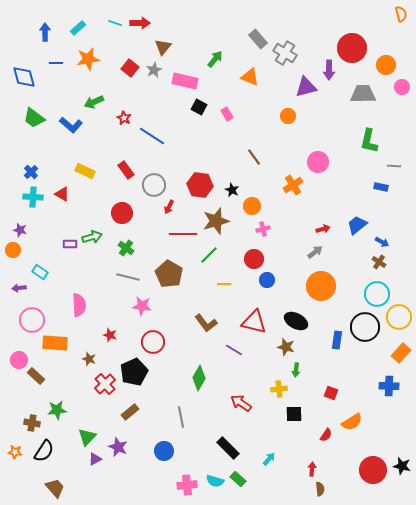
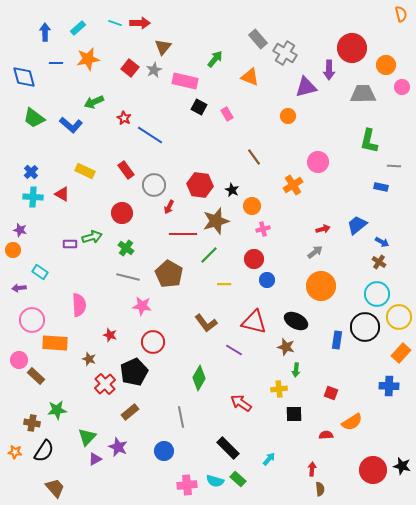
blue line at (152, 136): moved 2 px left, 1 px up
red semicircle at (326, 435): rotated 128 degrees counterclockwise
